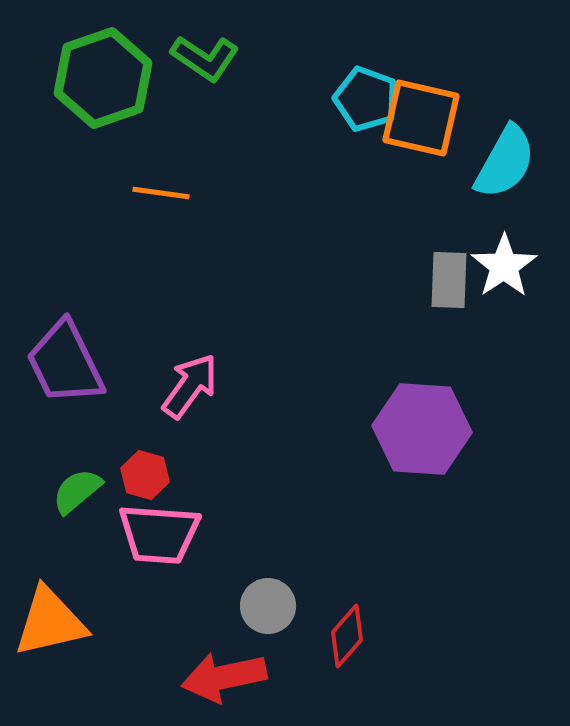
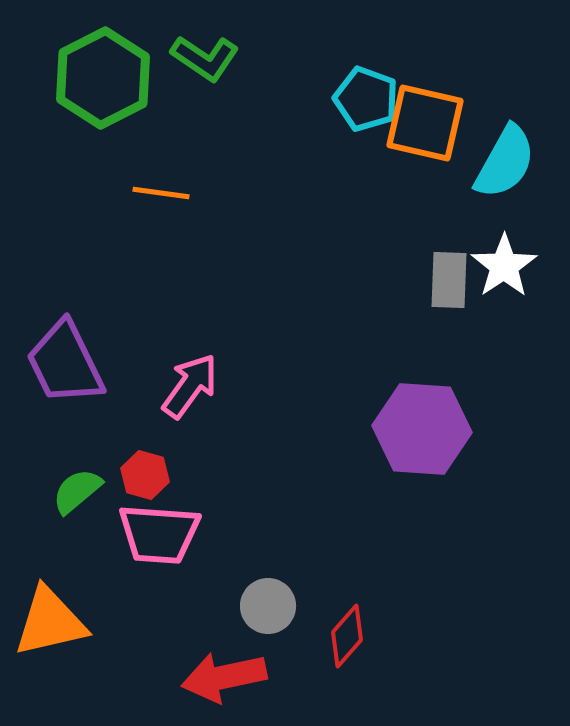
green hexagon: rotated 8 degrees counterclockwise
orange square: moved 4 px right, 5 px down
